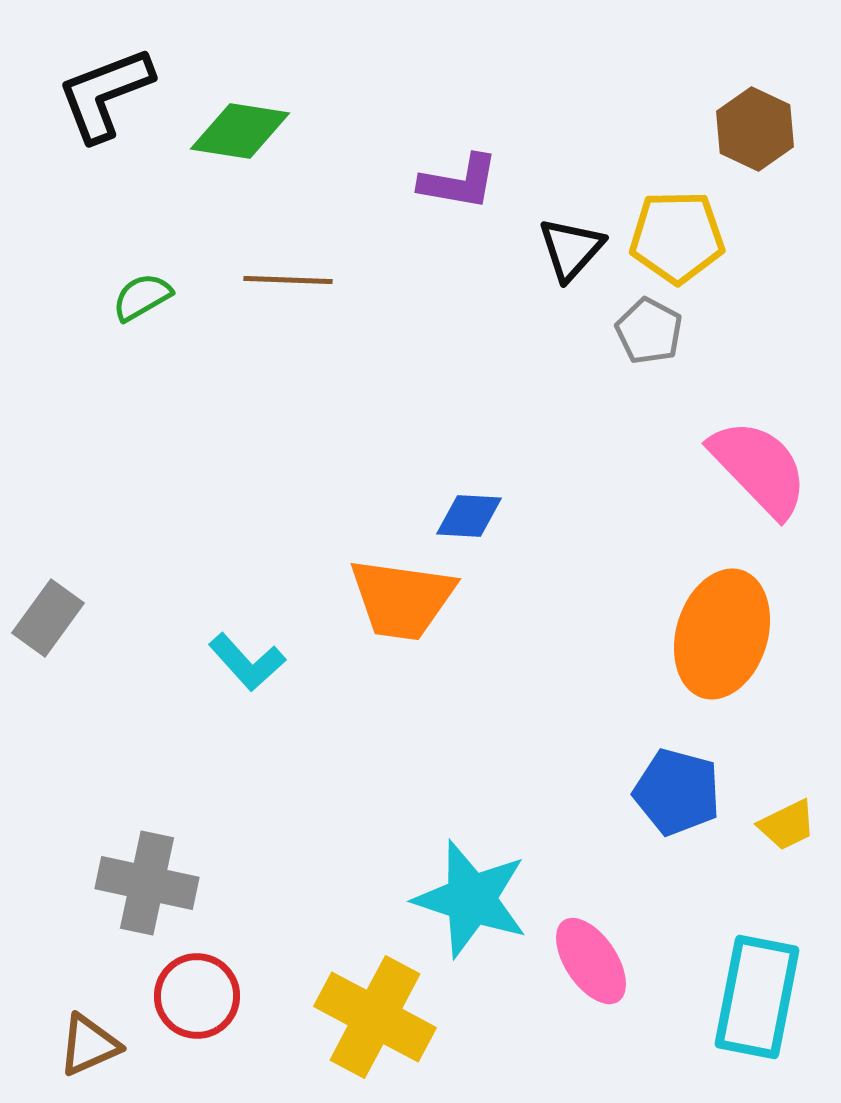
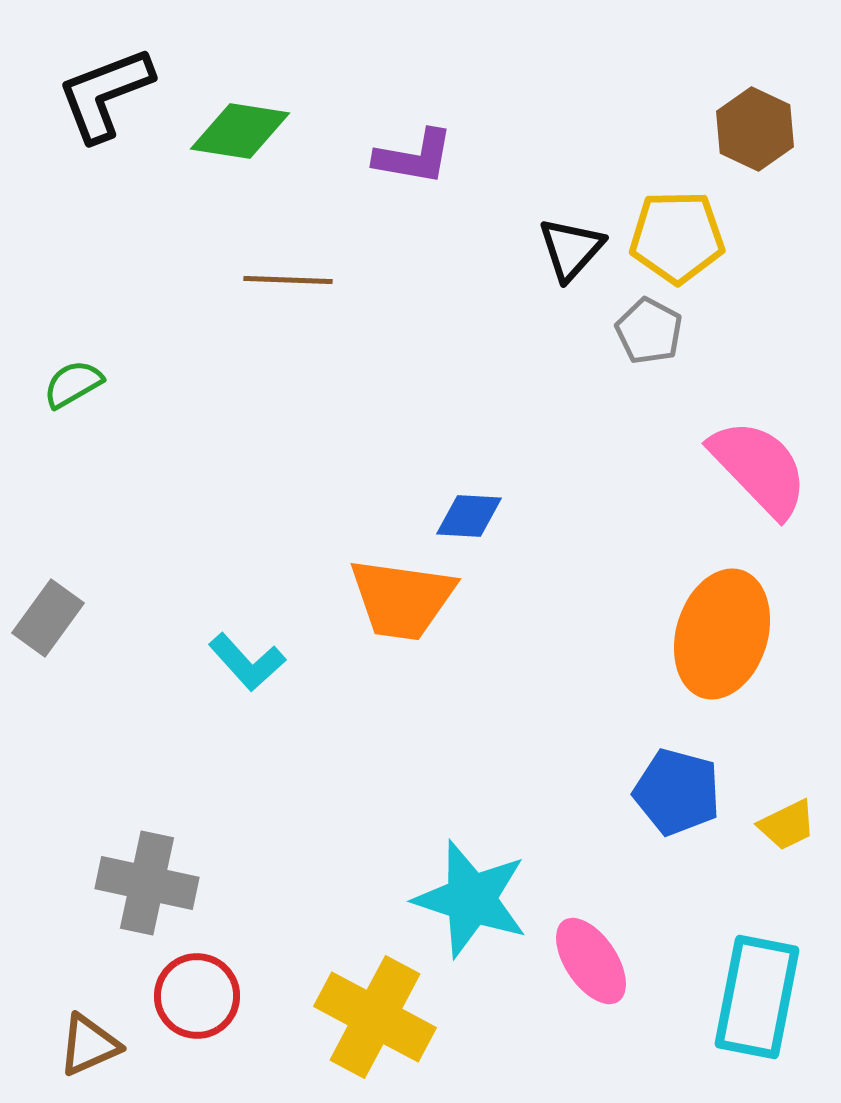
purple L-shape: moved 45 px left, 25 px up
green semicircle: moved 69 px left, 87 px down
